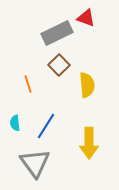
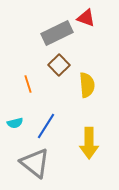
cyan semicircle: rotated 98 degrees counterclockwise
gray triangle: rotated 16 degrees counterclockwise
